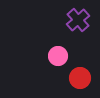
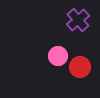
red circle: moved 11 px up
